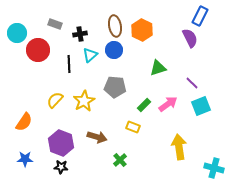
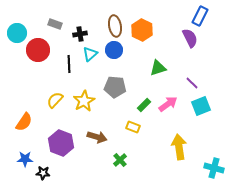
cyan triangle: moved 1 px up
black star: moved 18 px left, 6 px down
